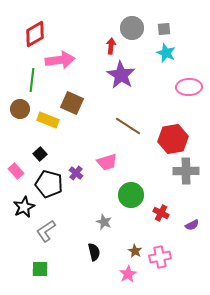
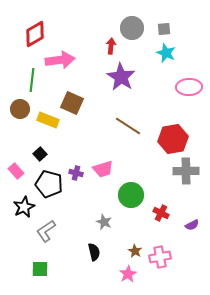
purple star: moved 2 px down
pink trapezoid: moved 4 px left, 7 px down
purple cross: rotated 24 degrees counterclockwise
